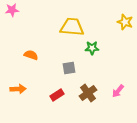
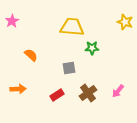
pink star: moved 11 px down; rotated 24 degrees counterclockwise
orange semicircle: rotated 24 degrees clockwise
